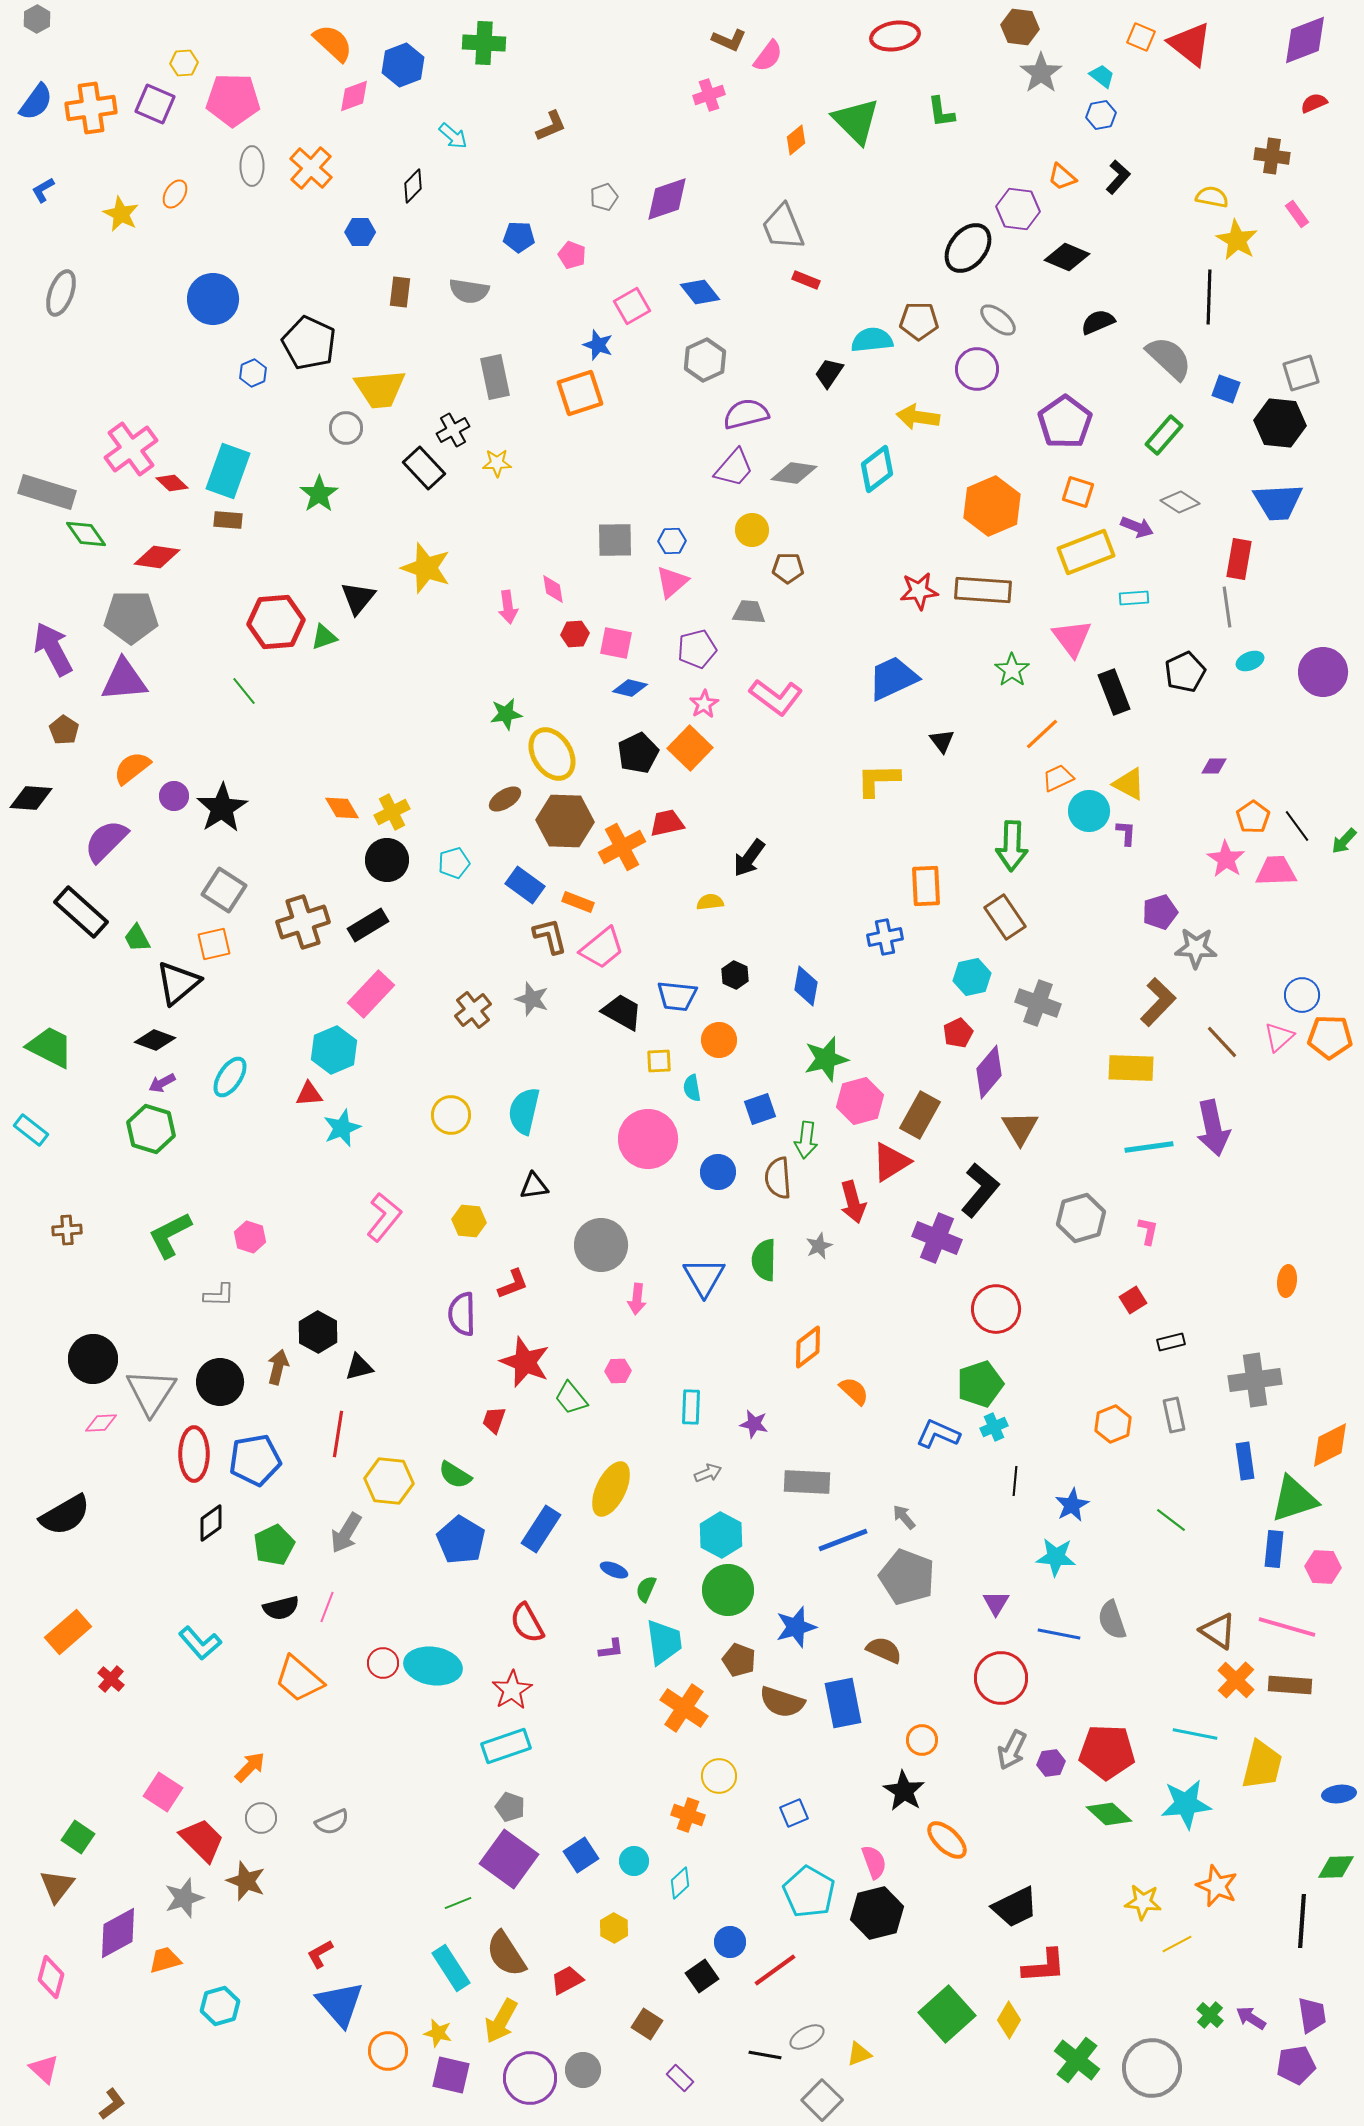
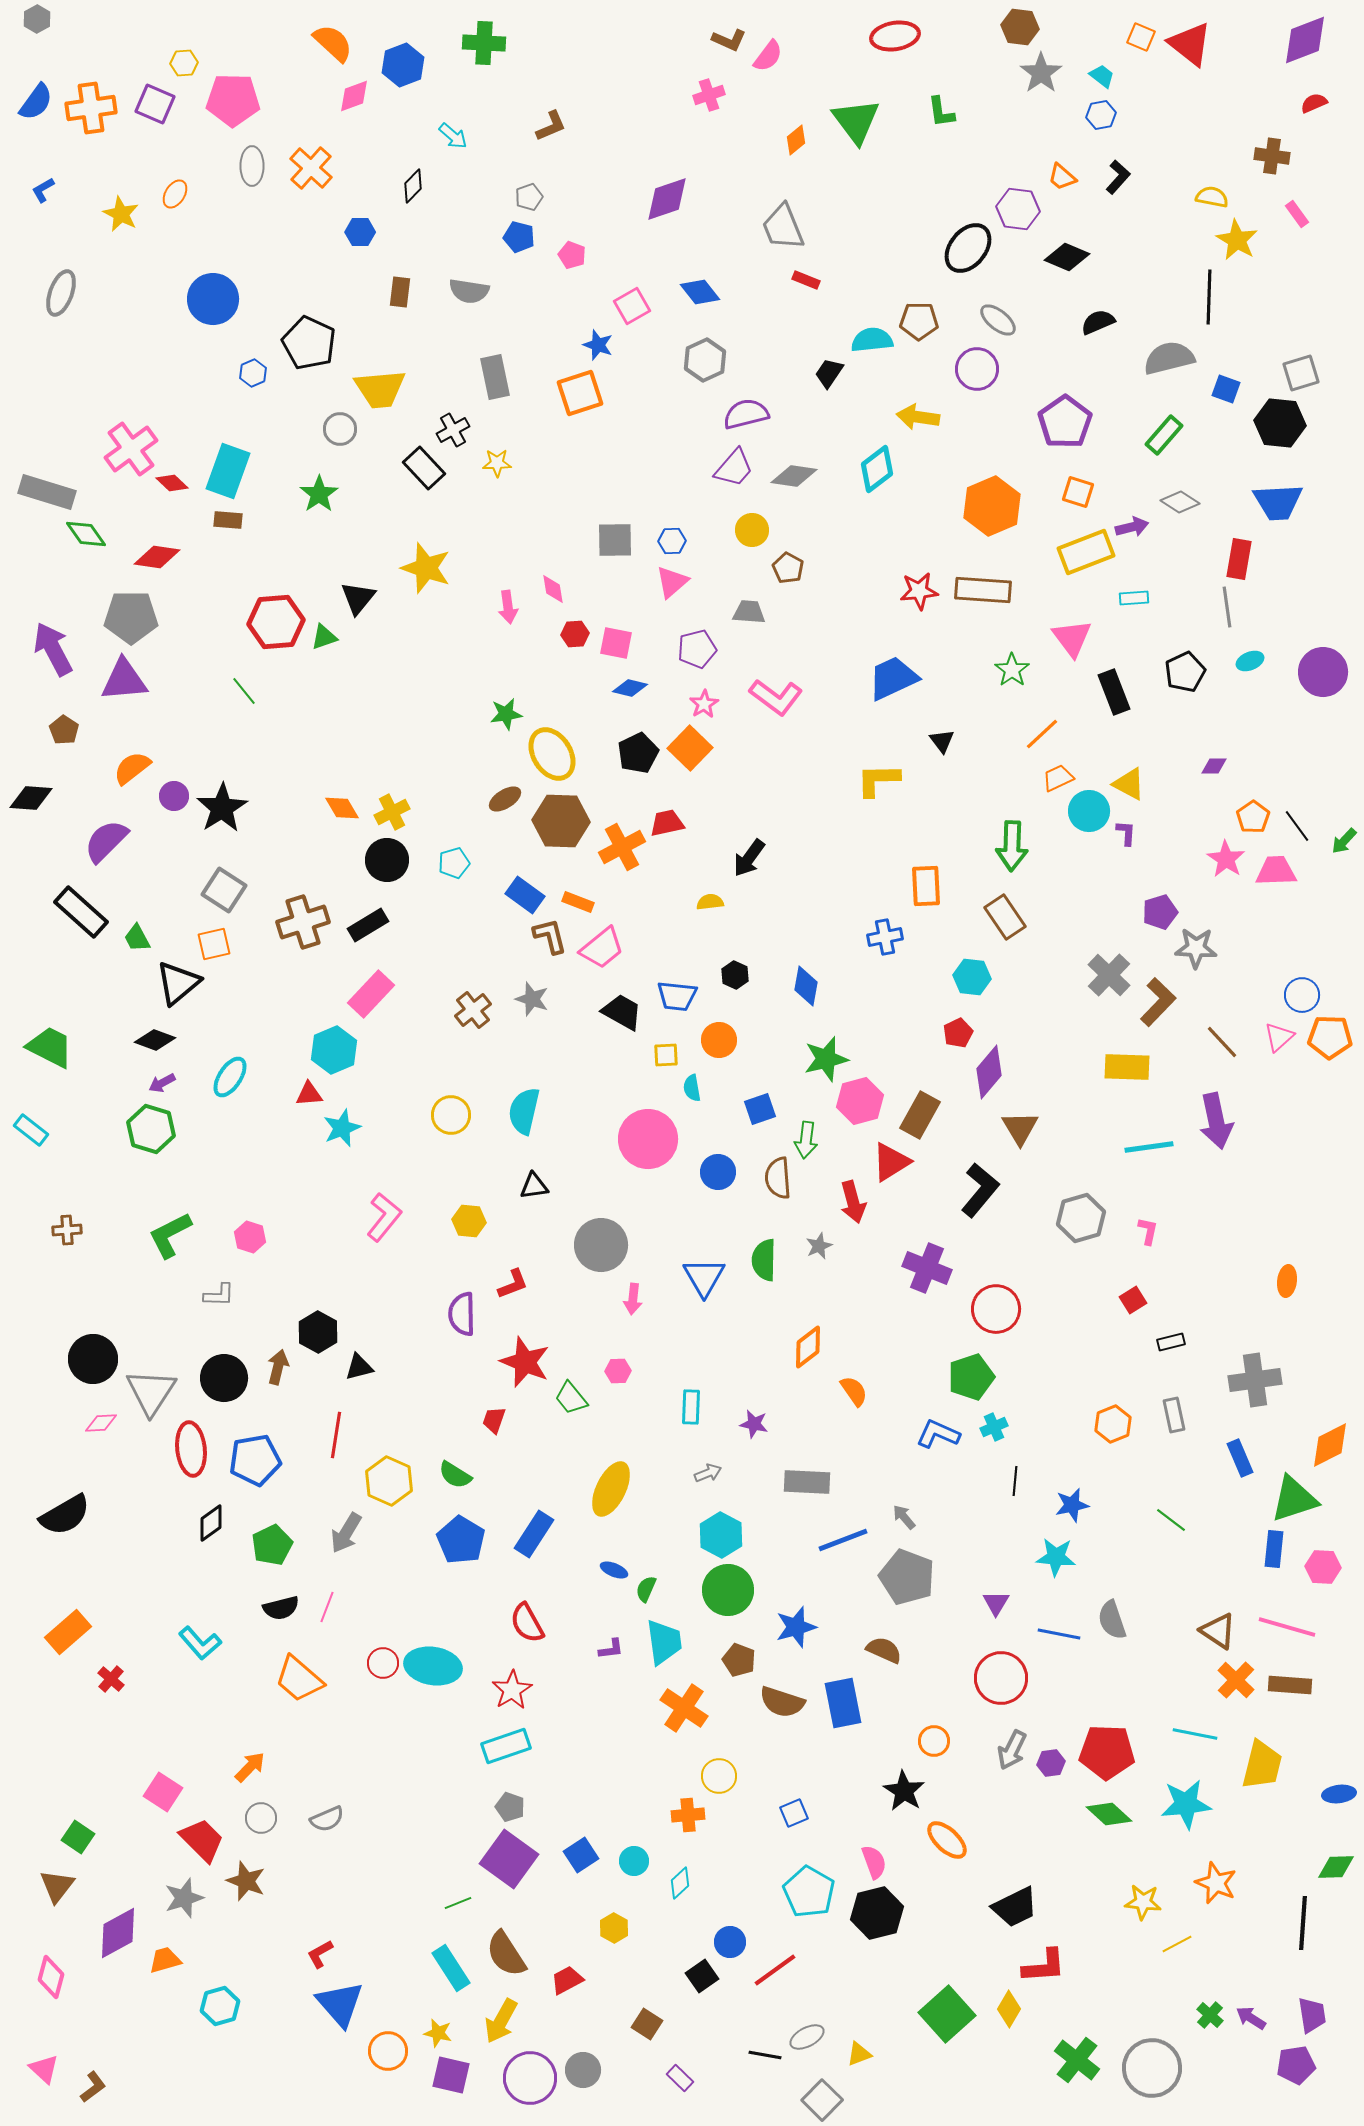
green triangle at (856, 121): rotated 8 degrees clockwise
gray pentagon at (604, 197): moved 75 px left
blue pentagon at (519, 237): rotated 12 degrees clockwise
gray semicircle at (1169, 358): rotated 57 degrees counterclockwise
gray circle at (346, 428): moved 6 px left, 1 px down
gray diamond at (794, 473): moved 3 px down
purple arrow at (1137, 527): moved 5 px left; rotated 36 degrees counterclockwise
brown pentagon at (788, 568): rotated 28 degrees clockwise
brown hexagon at (565, 821): moved 4 px left
blue rectangle at (525, 885): moved 10 px down
cyan hexagon at (972, 977): rotated 18 degrees clockwise
gray cross at (1038, 1003): moved 71 px right, 28 px up; rotated 24 degrees clockwise
yellow square at (659, 1061): moved 7 px right, 6 px up
yellow rectangle at (1131, 1068): moved 4 px left, 1 px up
purple arrow at (1213, 1128): moved 3 px right, 7 px up
purple cross at (937, 1238): moved 10 px left, 30 px down
pink arrow at (637, 1299): moved 4 px left
black circle at (220, 1382): moved 4 px right, 4 px up
green pentagon at (980, 1384): moved 9 px left, 7 px up
orange semicircle at (854, 1391): rotated 12 degrees clockwise
red line at (338, 1434): moved 2 px left, 1 px down
red ellipse at (194, 1454): moved 3 px left, 5 px up; rotated 6 degrees counterclockwise
blue rectangle at (1245, 1461): moved 5 px left, 3 px up; rotated 15 degrees counterclockwise
yellow hexagon at (389, 1481): rotated 18 degrees clockwise
blue star at (1072, 1505): rotated 16 degrees clockwise
blue rectangle at (541, 1529): moved 7 px left, 5 px down
green pentagon at (274, 1545): moved 2 px left
orange circle at (922, 1740): moved 12 px right, 1 px down
orange cross at (688, 1815): rotated 24 degrees counterclockwise
gray semicircle at (332, 1822): moved 5 px left, 3 px up
orange star at (1217, 1886): moved 1 px left, 3 px up
black line at (1302, 1921): moved 1 px right, 2 px down
yellow diamond at (1009, 2020): moved 11 px up
brown L-shape at (112, 2104): moved 19 px left, 17 px up
